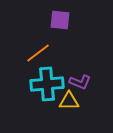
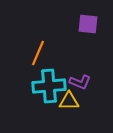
purple square: moved 28 px right, 4 px down
orange line: rotated 30 degrees counterclockwise
cyan cross: moved 2 px right, 2 px down
